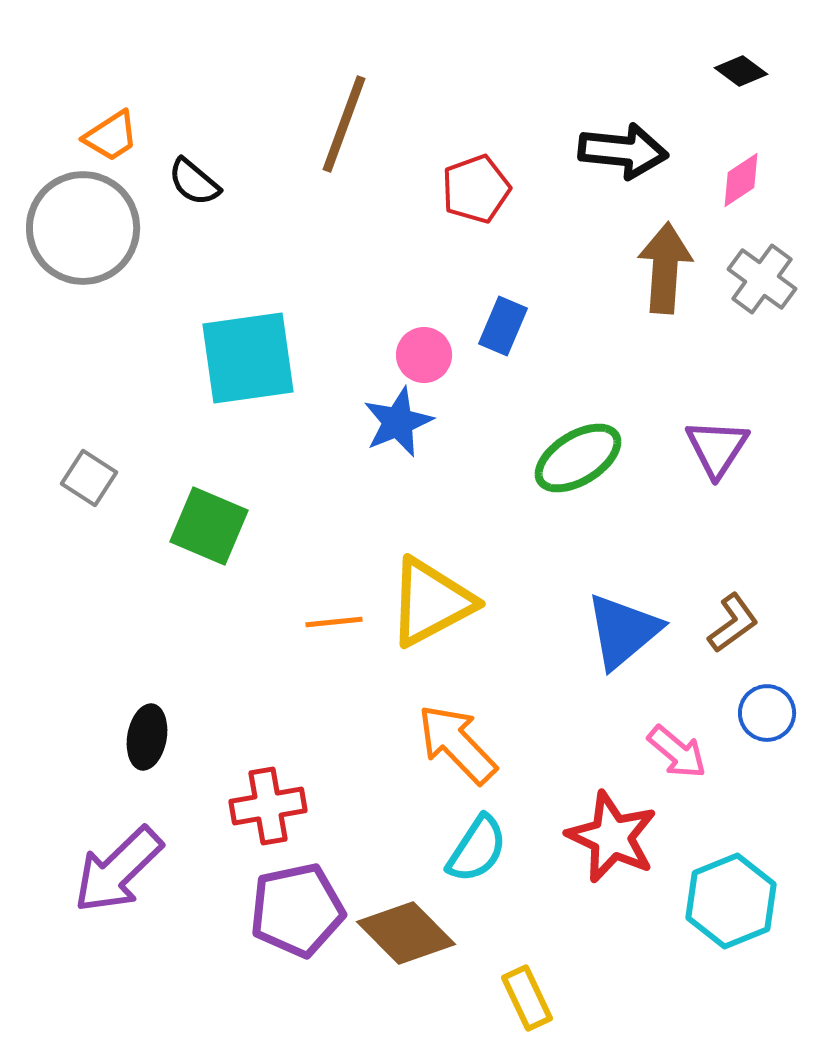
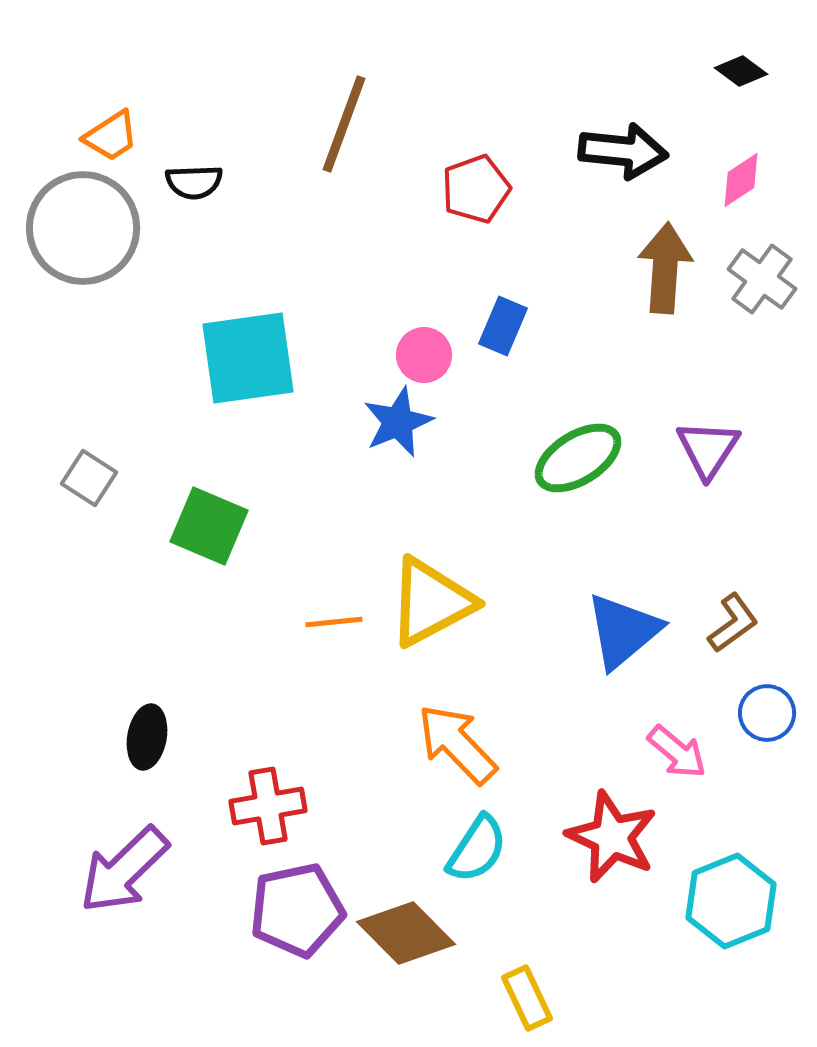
black semicircle: rotated 42 degrees counterclockwise
purple triangle: moved 9 px left, 1 px down
purple arrow: moved 6 px right
